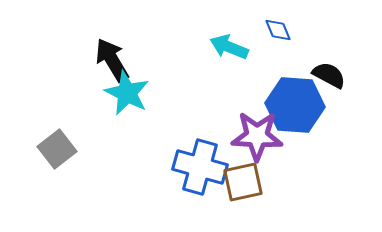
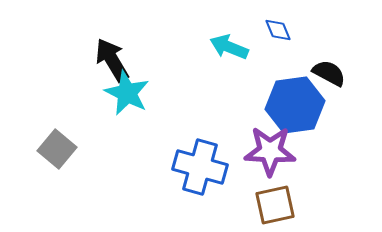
black semicircle: moved 2 px up
blue hexagon: rotated 12 degrees counterclockwise
purple star: moved 13 px right, 15 px down
gray square: rotated 12 degrees counterclockwise
brown square: moved 32 px right, 23 px down
